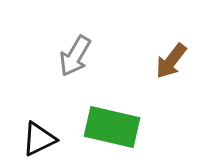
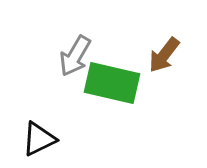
brown arrow: moved 7 px left, 6 px up
green rectangle: moved 44 px up
